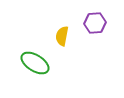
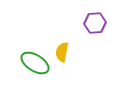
yellow semicircle: moved 16 px down
